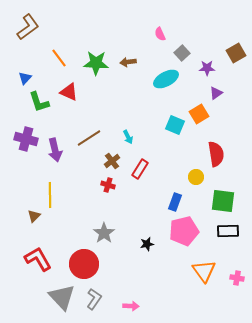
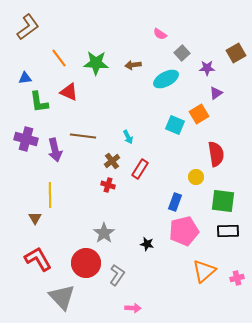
pink semicircle: rotated 32 degrees counterclockwise
brown arrow: moved 5 px right, 3 px down
blue triangle: rotated 40 degrees clockwise
green L-shape: rotated 10 degrees clockwise
brown line: moved 6 px left, 2 px up; rotated 40 degrees clockwise
brown triangle: moved 1 px right, 2 px down; rotated 16 degrees counterclockwise
black star: rotated 24 degrees clockwise
red circle: moved 2 px right, 1 px up
orange triangle: rotated 25 degrees clockwise
pink cross: rotated 24 degrees counterclockwise
gray L-shape: moved 23 px right, 24 px up
pink arrow: moved 2 px right, 2 px down
